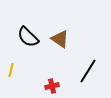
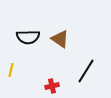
black semicircle: rotated 45 degrees counterclockwise
black line: moved 2 px left
